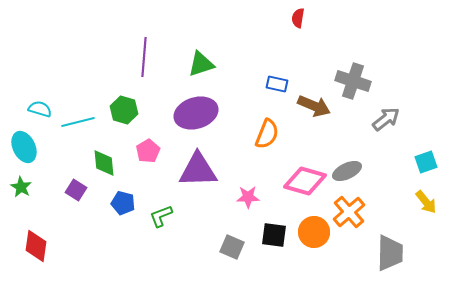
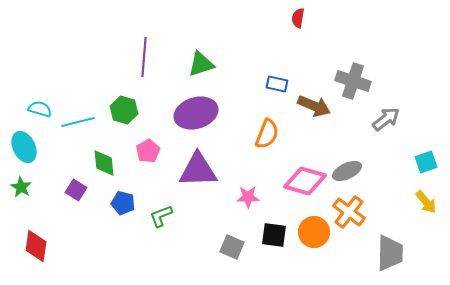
orange cross: rotated 12 degrees counterclockwise
